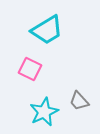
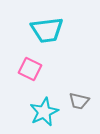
cyan trapezoid: rotated 24 degrees clockwise
gray trapezoid: rotated 35 degrees counterclockwise
